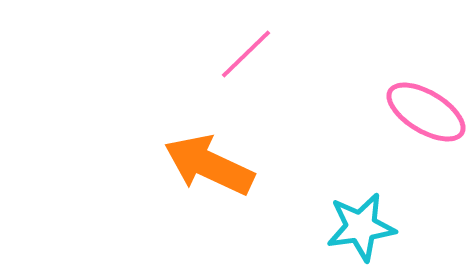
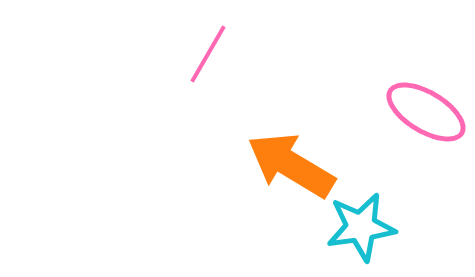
pink line: moved 38 px left; rotated 16 degrees counterclockwise
orange arrow: moved 82 px right; rotated 6 degrees clockwise
